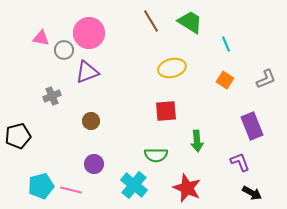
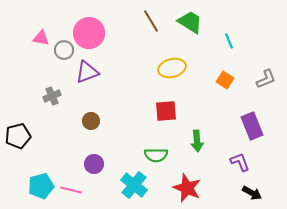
cyan line: moved 3 px right, 3 px up
